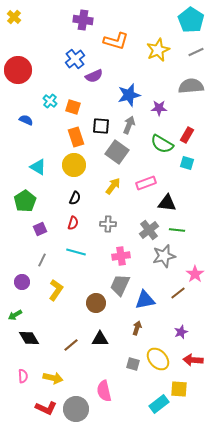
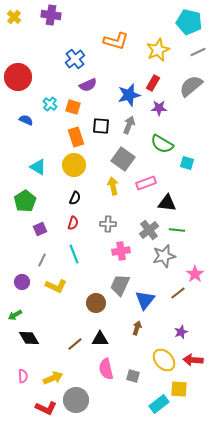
purple cross at (83, 20): moved 32 px left, 5 px up
cyan pentagon at (191, 20): moved 2 px left, 2 px down; rotated 20 degrees counterclockwise
gray line at (196, 52): moved 2 px right
red circle at (18, 70): moved 7 px down
purple semicircle at (94, 76): moved 6 px left, 9 px down
gray semicircle at (191, 86): rotated 35 degrees counterclockwise
cyan cross at (50, 101): moved 3 px down
red rectangle at (187, 135): moved 34 px left, 52 px up
gray square at (117, 152): moved 6 px right, 7 px down
yellow arrow at (113, 186): rotated 48 degrees counterclockwise
cyan line at (76, 252): moved 2 px left, 2 px down; rotated 54 degrees clockwise
pink cross at (121, 256): moved 5 px up
yellow L-shape at (56, 290): moved 4 px up; rotated 80 degrees clockwise
blue triangle at (145, 300): rotated 40 degrees counterclockwise
brown line at (71, 345): moved 4 px right, 1 px up
yellow ellipse at (158, 359): moved 6 px right, 1 px down
gray square at (133, 364): moved 12 px down
yellow arrow at (53, 378): rotated 36 degrees counterclockwise
pink semicircle at (104, 391): moved 2 px right, 22 px up
gray circle at (76, 409): moved 9 px up
